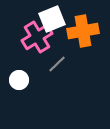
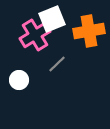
orange cross: moved 6 px right
pink cross: moved 2 px left, 2 px up
